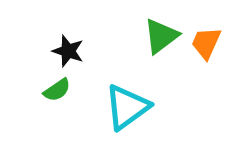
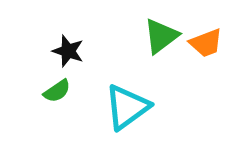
orange trapezoid: rotated 135 degrees counterclockwise
green semicircle: moved 1 px down
